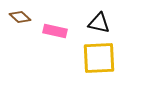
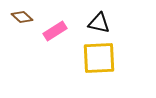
brown diamond: moved 2 px right
pink rectangle: rotated 45 degrees counterclockwise
